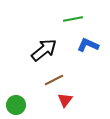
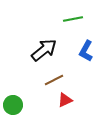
blue L-shape: moved 2 px left, 6 px down; rotated 85 degrees counterclockwise
red triangle: rotated 28 degrees clockwise
green circle: moved 3 px left
